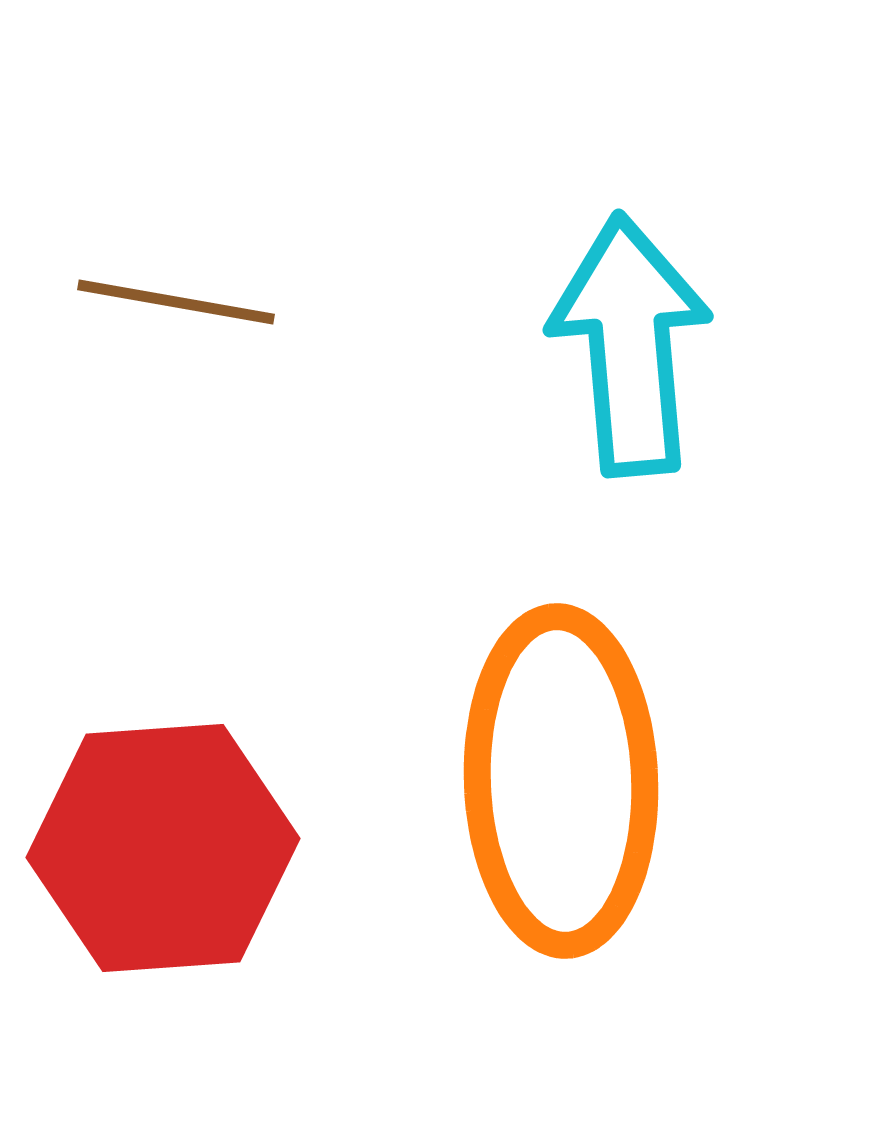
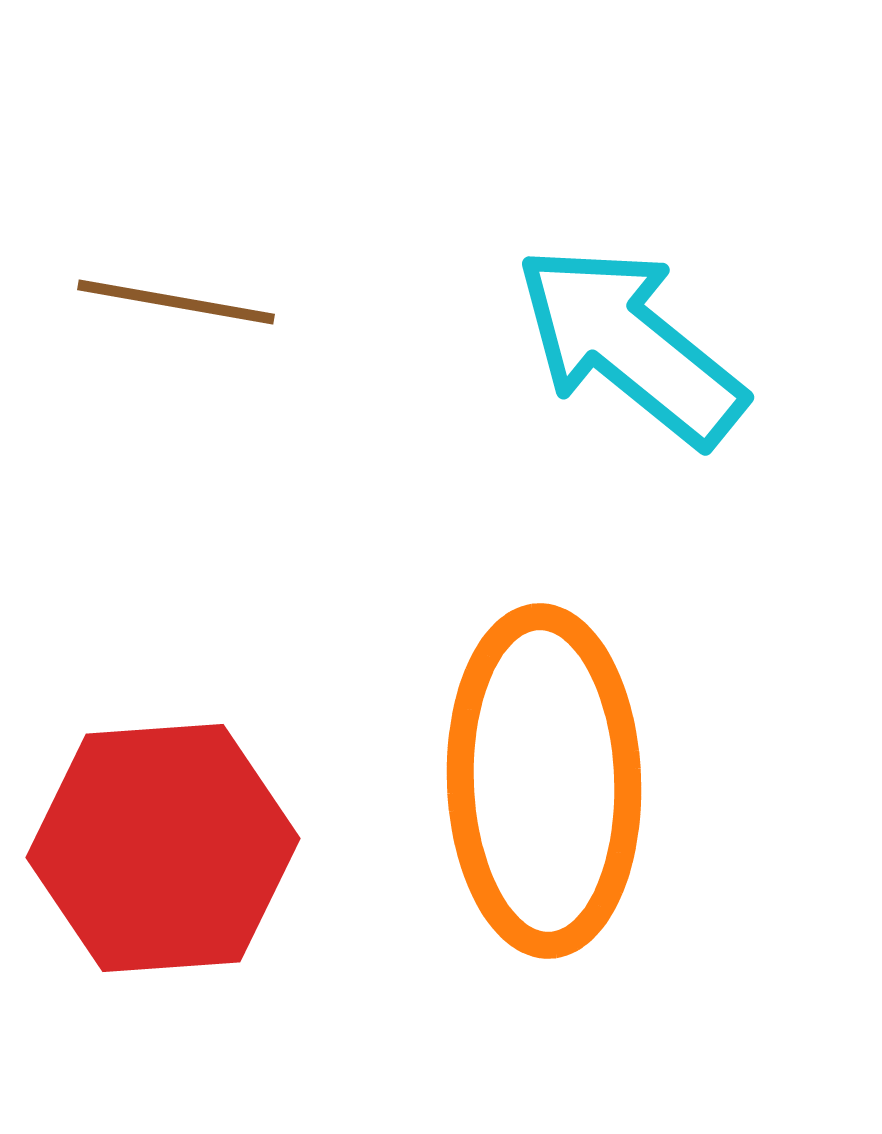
cyan arrow: rotated 46 degrees counterclockwise
orange ellipse: moved 17 px left
